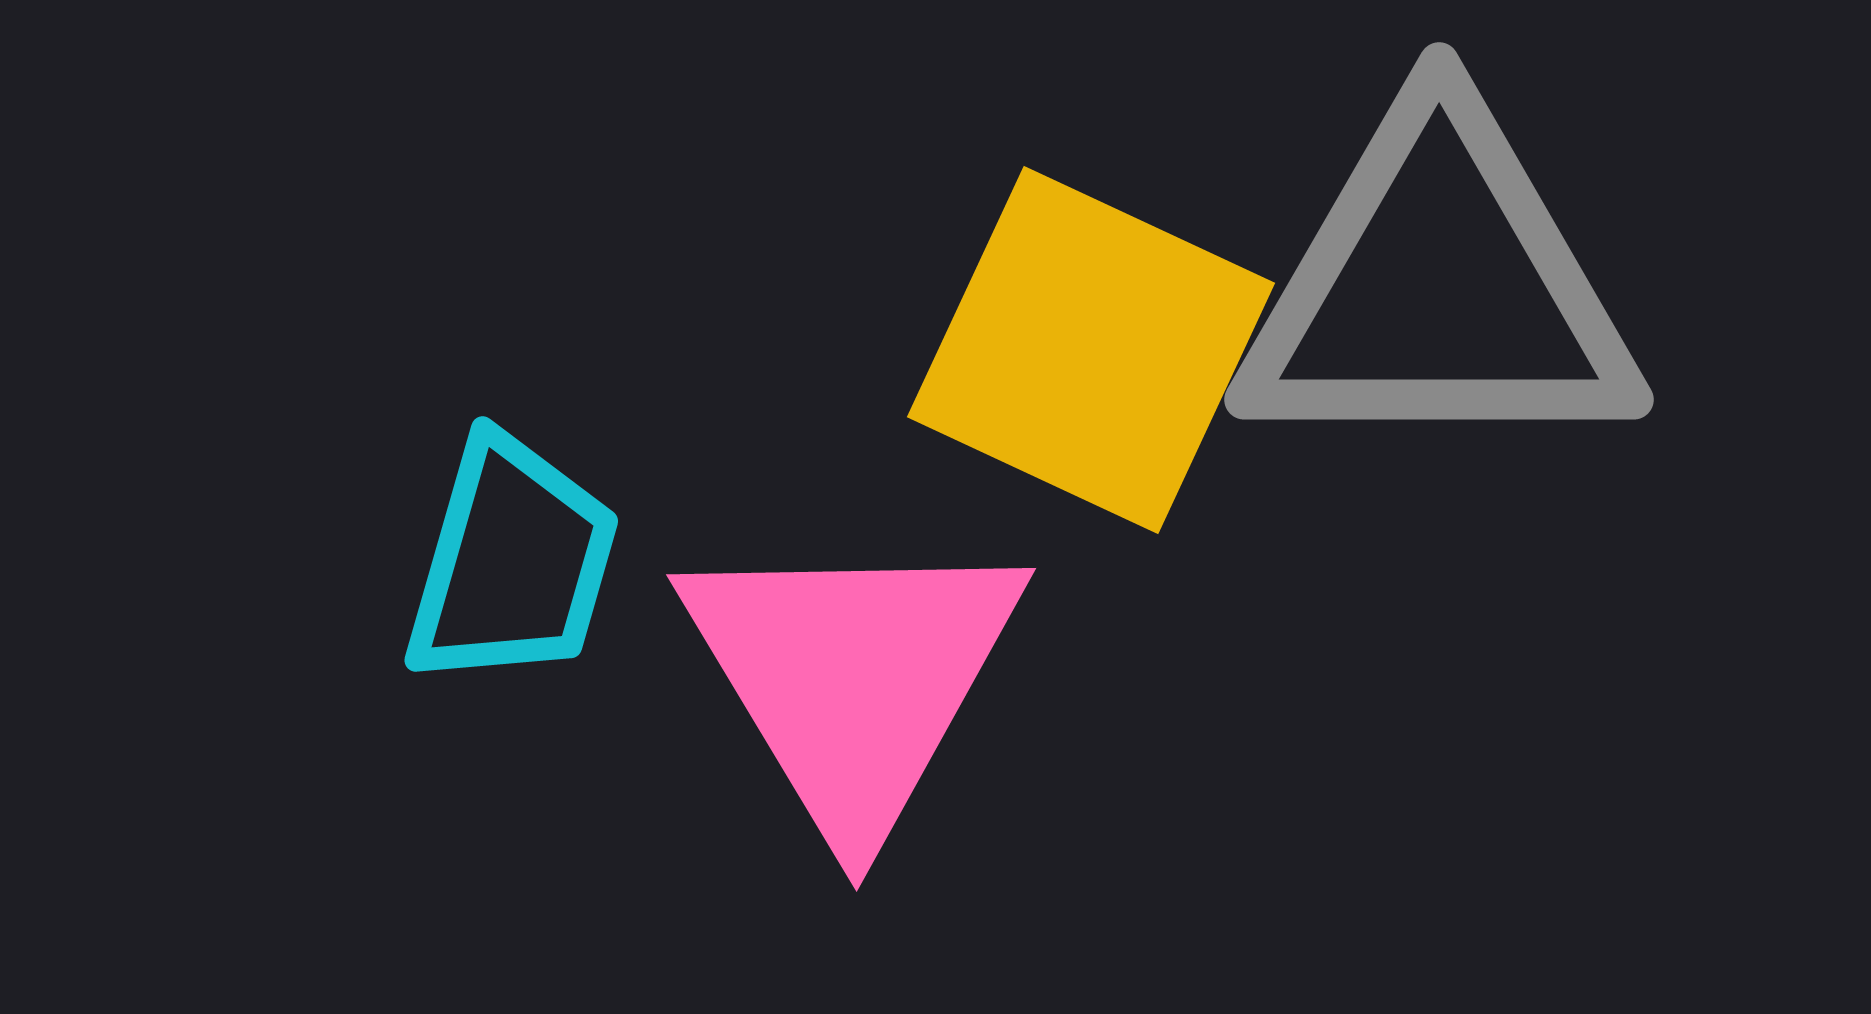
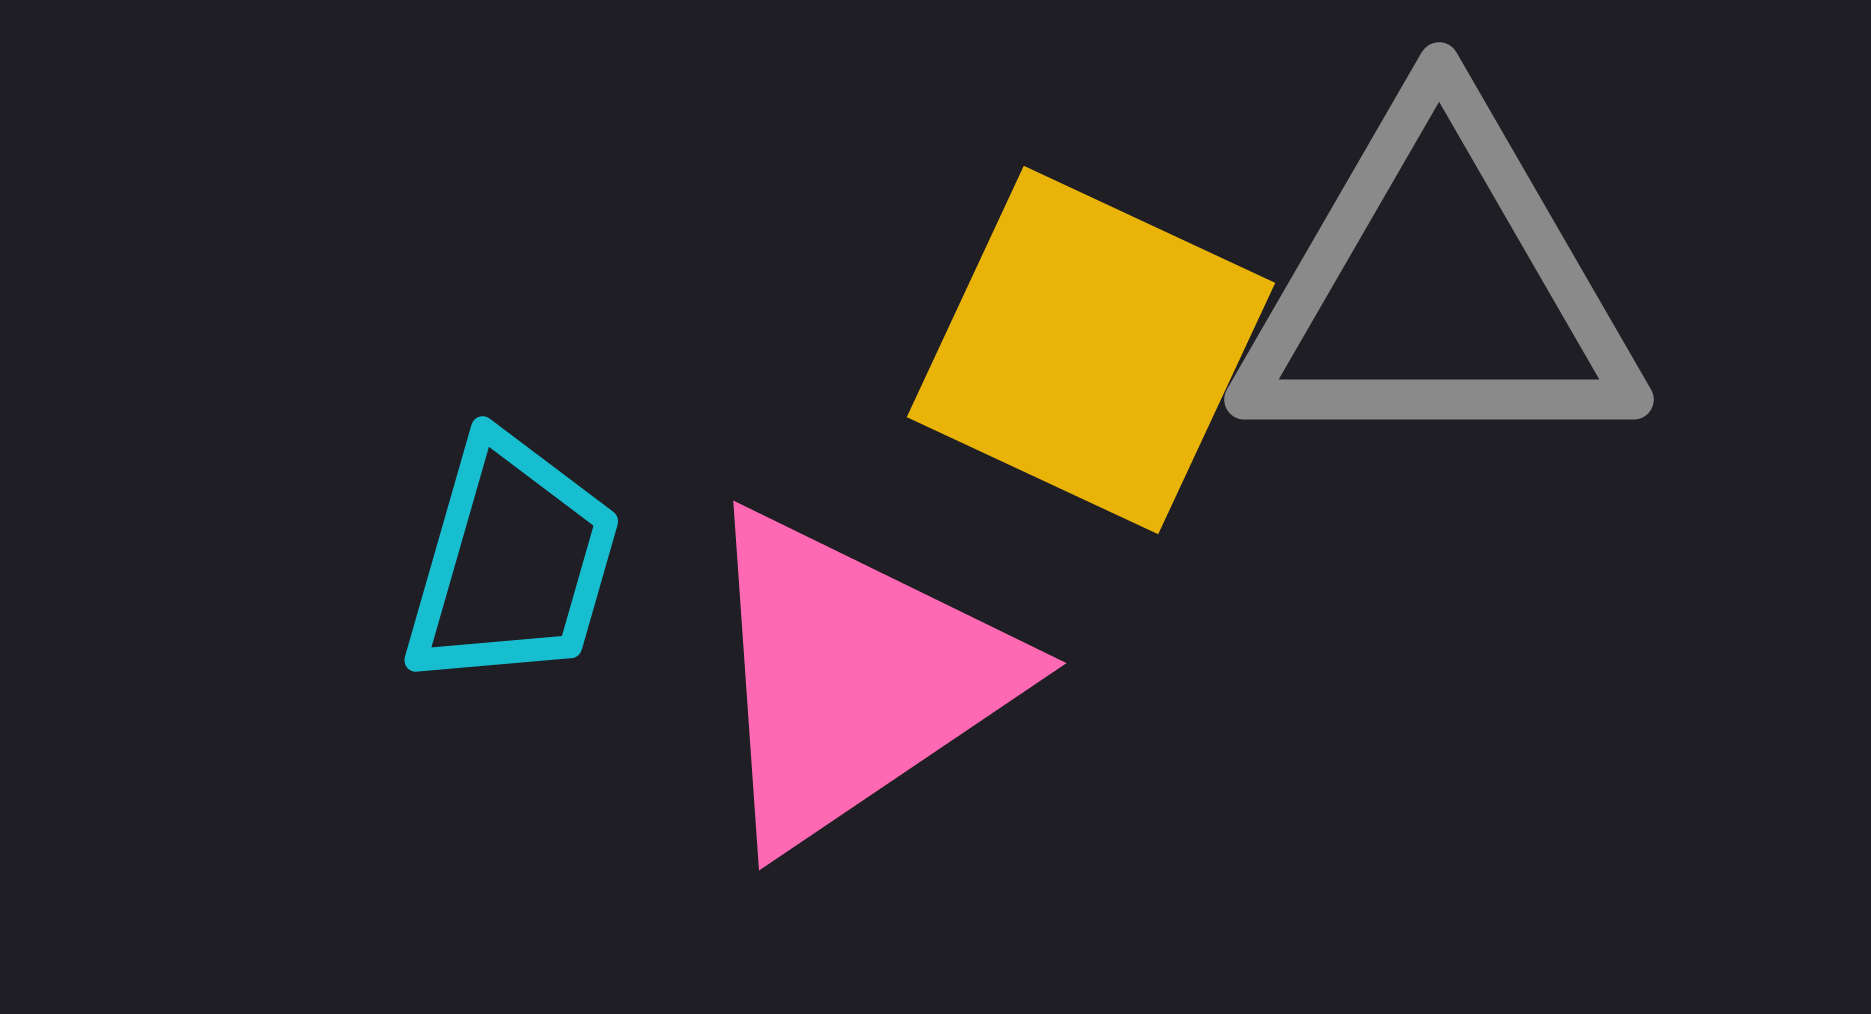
pink triangle: rotated 27 degrees clockwise
